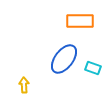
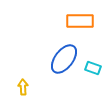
yellow arrow: moved 1 px left, 2 px down
